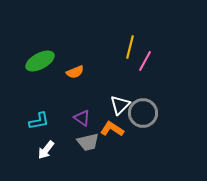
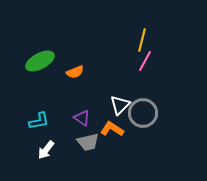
yellow line: moved 12 px right, 7 px up
